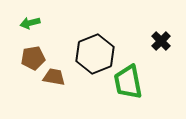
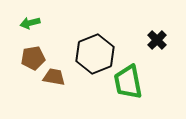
black cross: moved 4 px left, 1 px up
